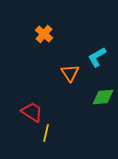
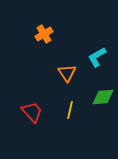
orange cross: rotated 18 degrees clockwise
orange triangle: moved 3 px left
red trapezoid: rotated 15 degrees clockwise
yellow line: moved 24 px right, 23 px up
